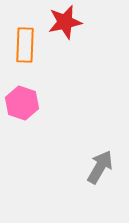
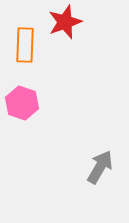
red star: rotated 8 degrees counterclockwise
